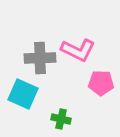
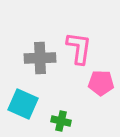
pink L-shape: moved 1 px right, 2 px up; rotated 108 degrees counterclockwise
cyan square: moved 10 px down
green cross: moved 2 px down
